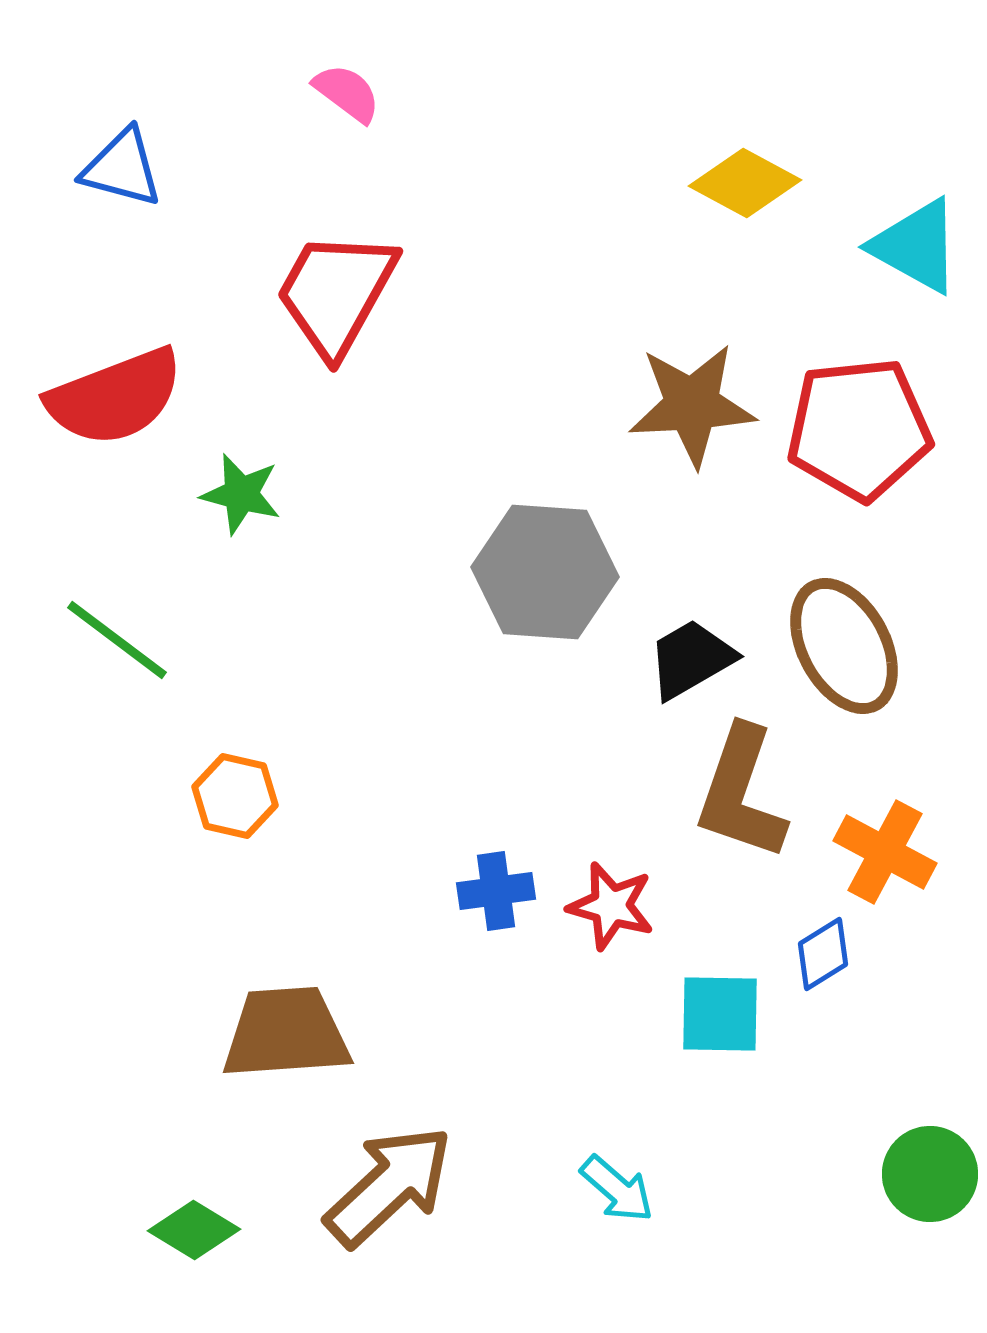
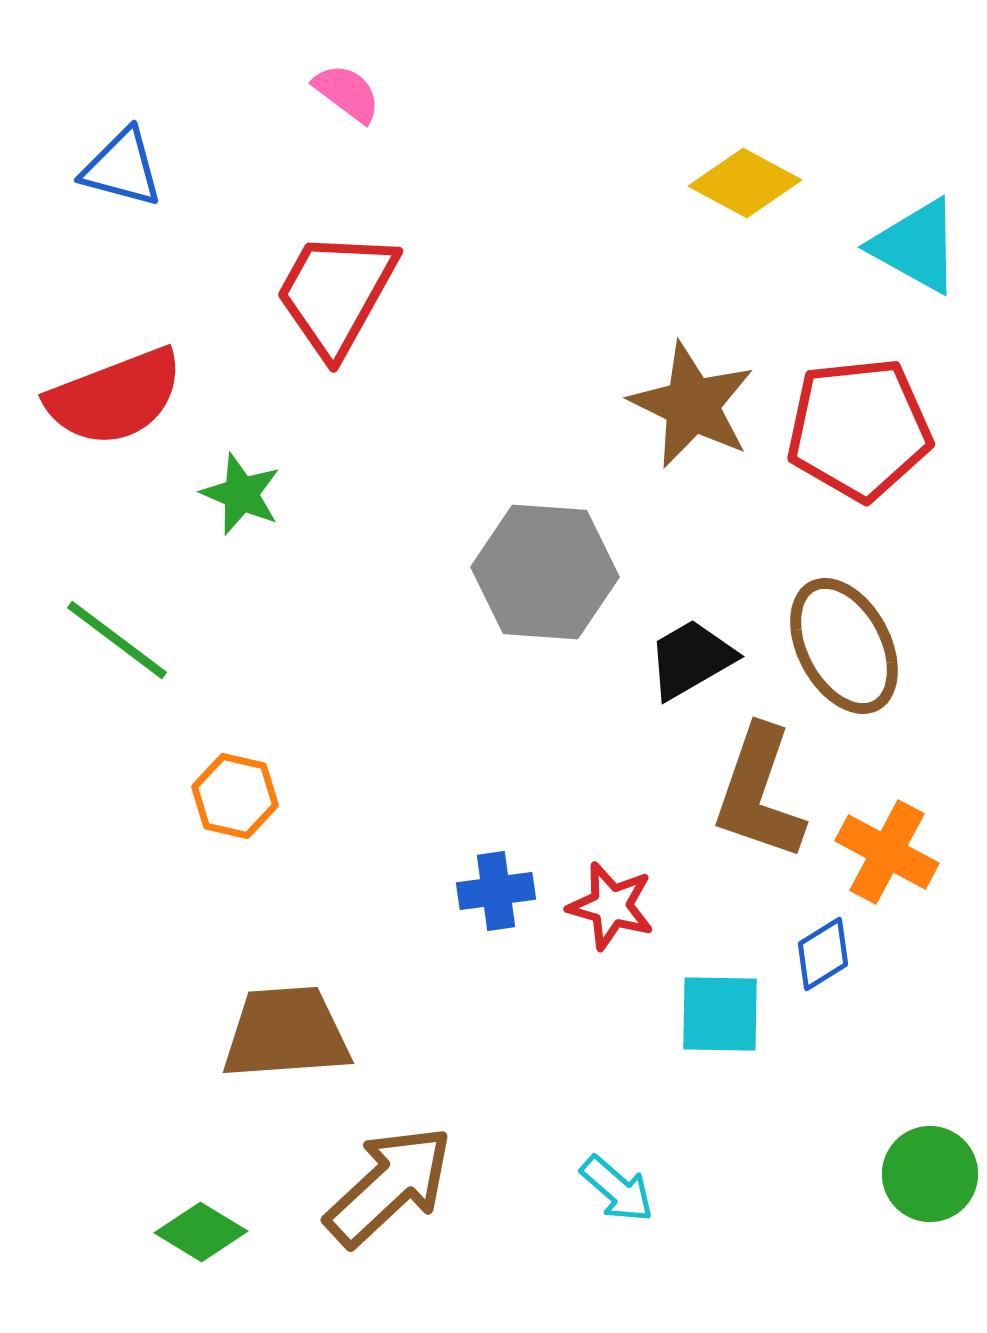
brown star: rotated 29 degrees clockwise
green star: rotated 8 degrees clockwise
brown L-shape: moved 18 px right
orange cross: moved 2 px right
green diamond: moved 7 px right, 2 px down
